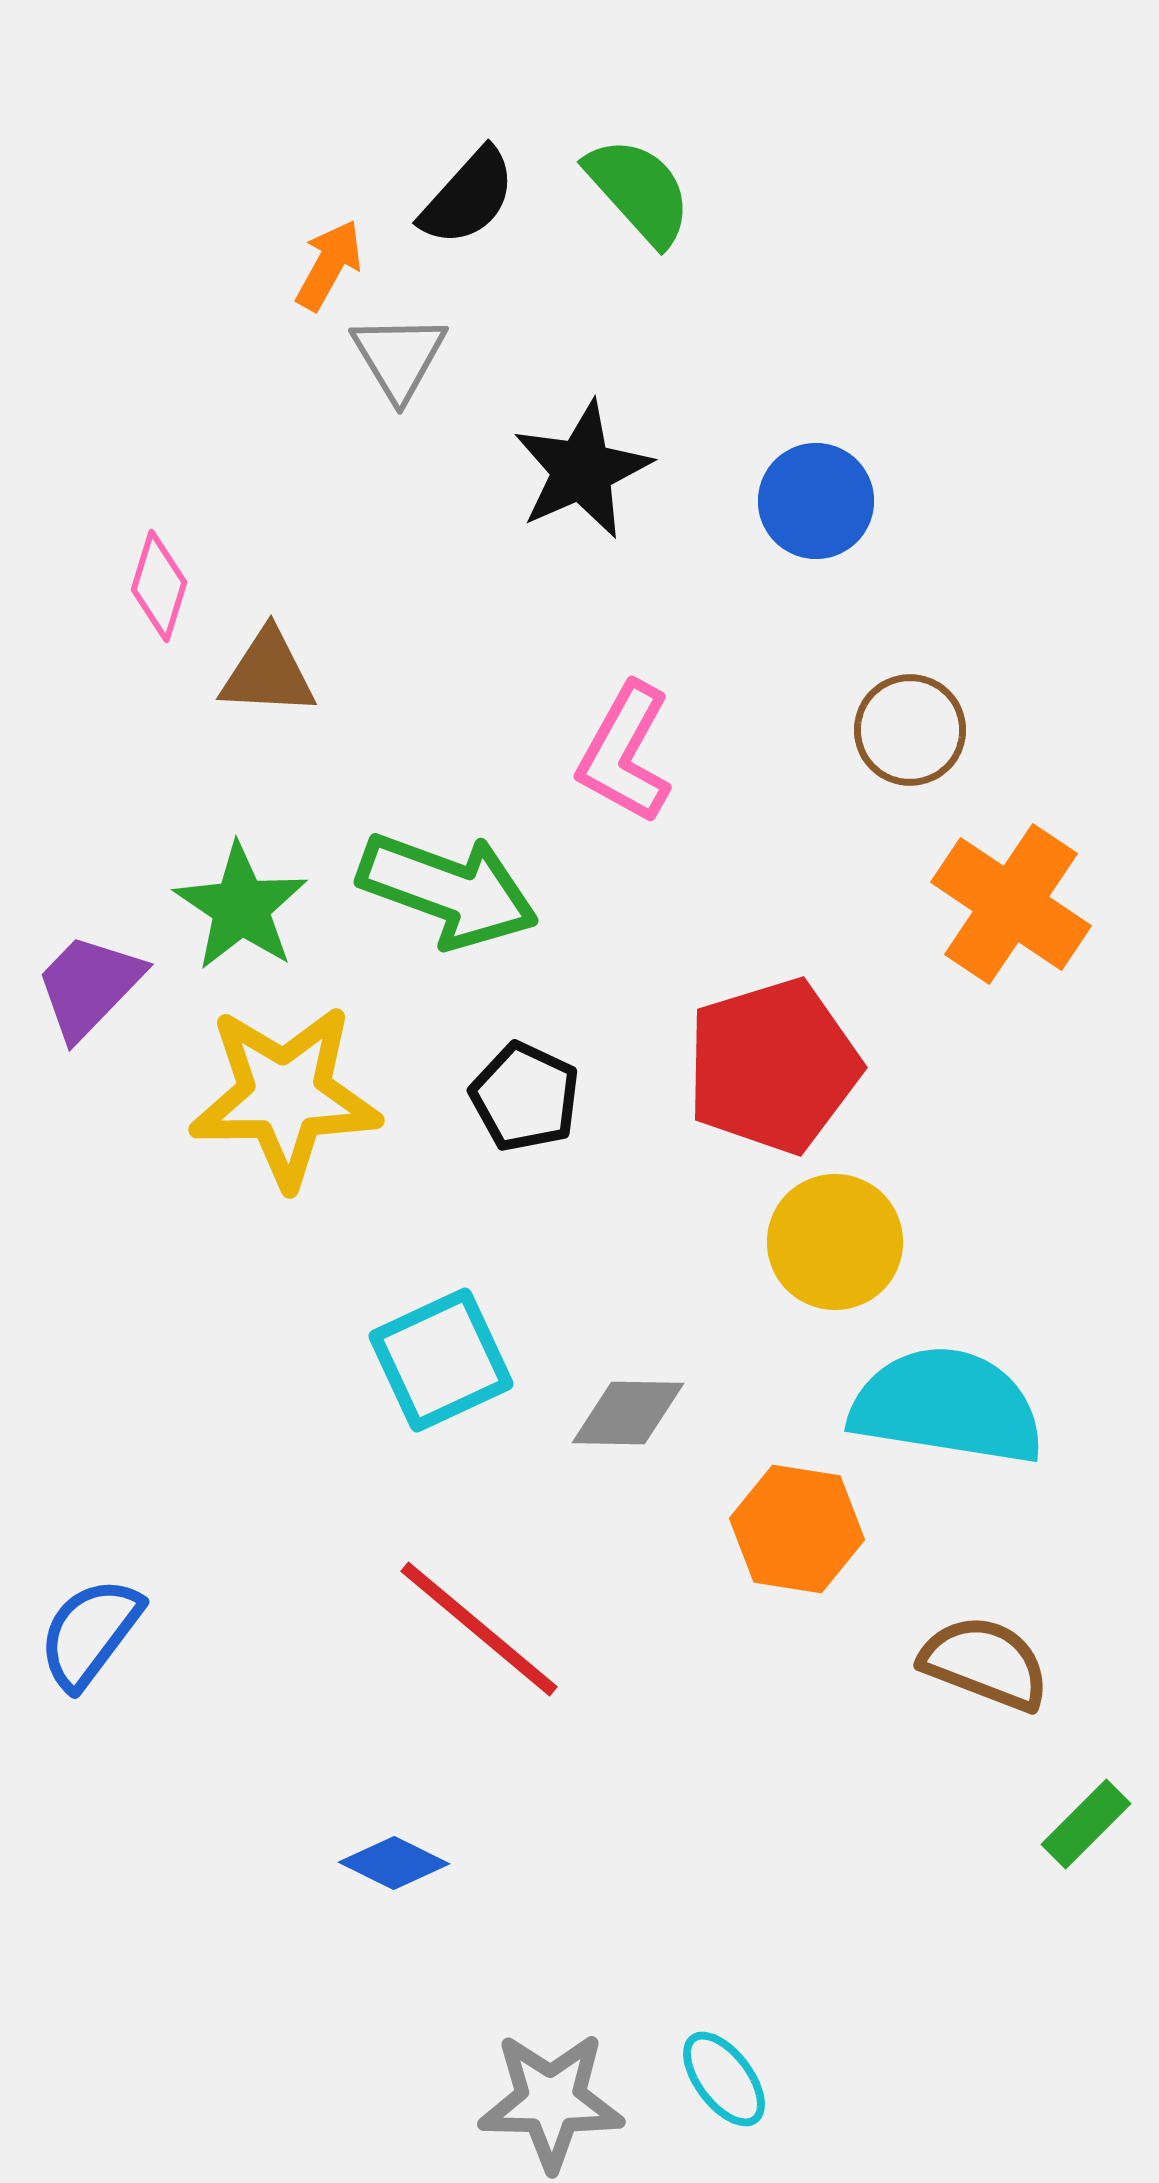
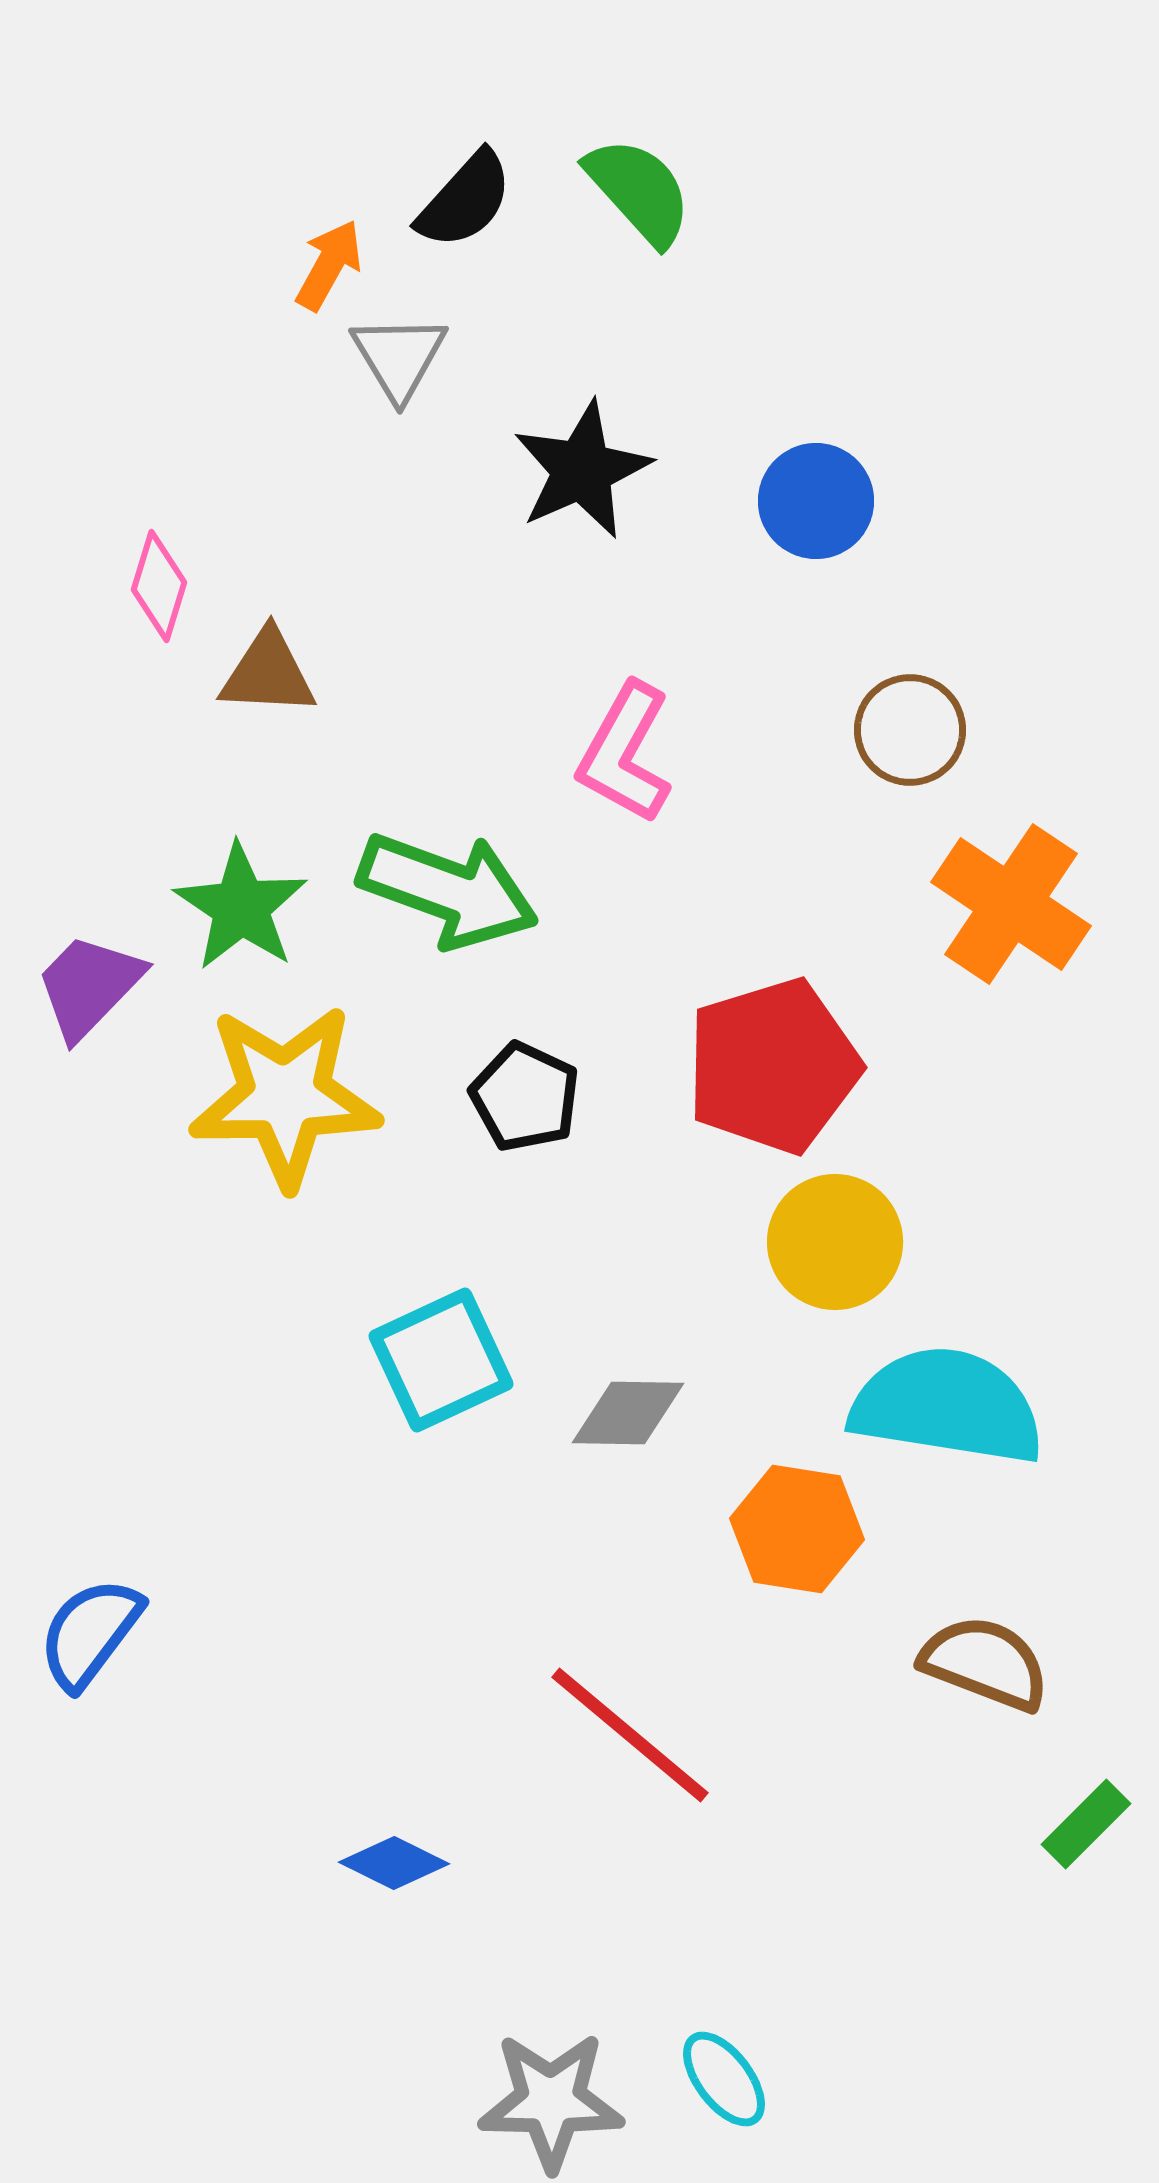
black semicircle: moved 3 px left, 3 px down
red line: moved 151 px right, 106 px down
